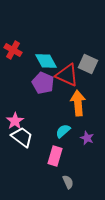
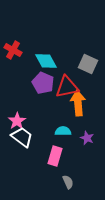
red triangle: moved 12 px down; rotated 35 degrees counterclockwise
pink star: moved 2 px right
cyan semicircle: rotated 42 degrees clockwise
